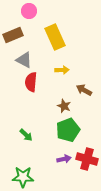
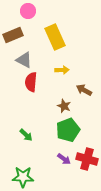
pink circle: moved 1 px left
purple arrow: rotated 48 degrees clockwise
